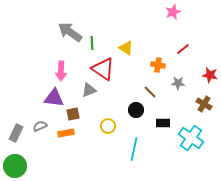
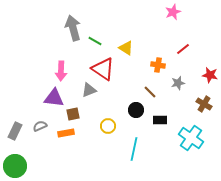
gray arrow: moved 3 px right, 4 px up; rotated 40 degrees clockwise
green line: moved 3 px right, 2 px up; rotated 56 degrees counterclockwise
gray star: rotated 16 degrees counterclockwise
black rectangle: moved 3 px left, 3 px up
gray rectangle: moved 1 px left, 2 px up
